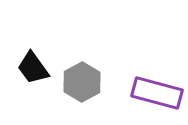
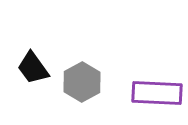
purple rectangle: rotated 12 degrees counterclockwise
